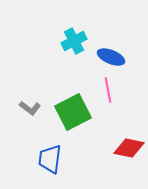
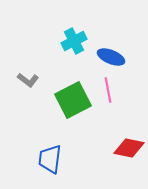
gray L-shape: moved 2 px left, 28 px up
green square: moved 12 px up
